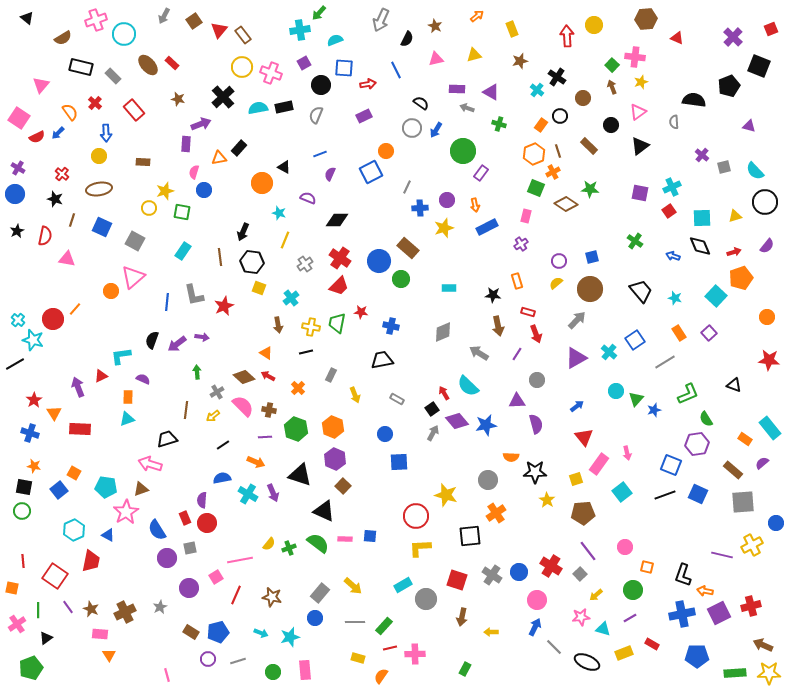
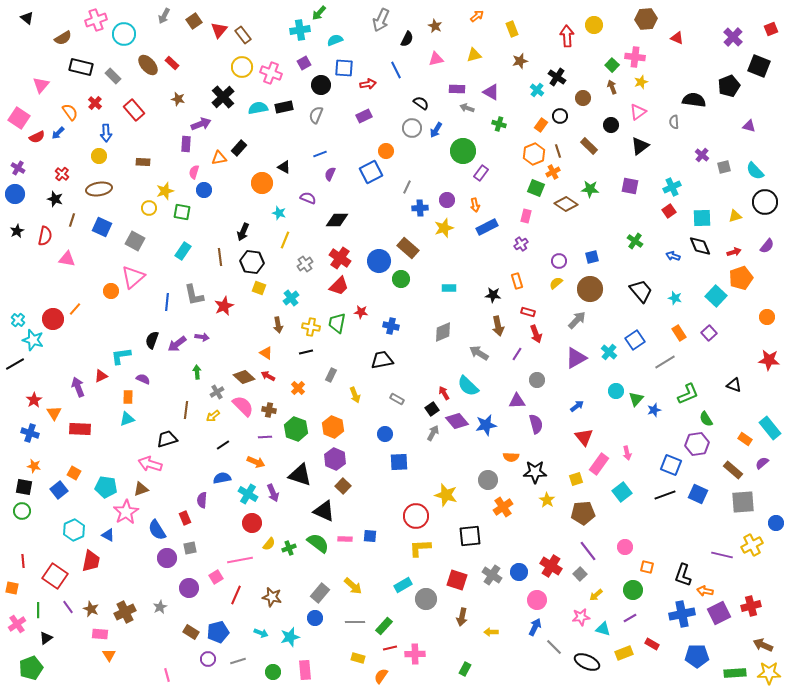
purple square at (640, 193): moved 10 px left, 7 px up
orange cross at (496, 513): moved 7 px right, 6 px up
red circle at (207, 523): moved 45 px right
